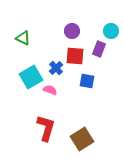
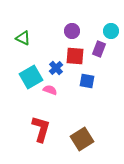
red L-shape: moved 5 px left, 1 px down
